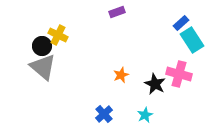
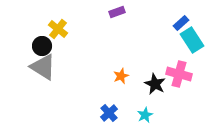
yellow cross: moved 6 px up; rotated 12 degrees clockwise
gray triangle: rotated 8 degrees counterclockwise
orange star: moved 1 px down
blue cross: moved 5 px right, 1 px up
